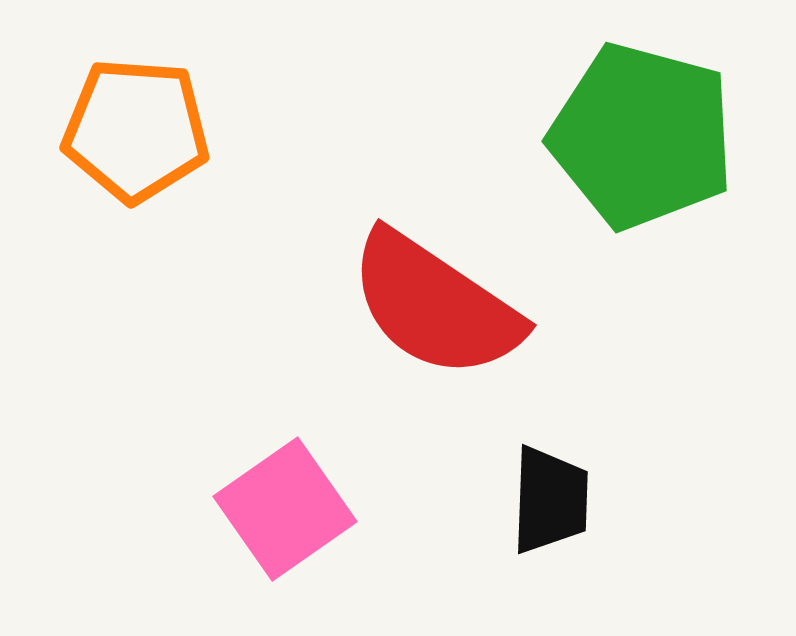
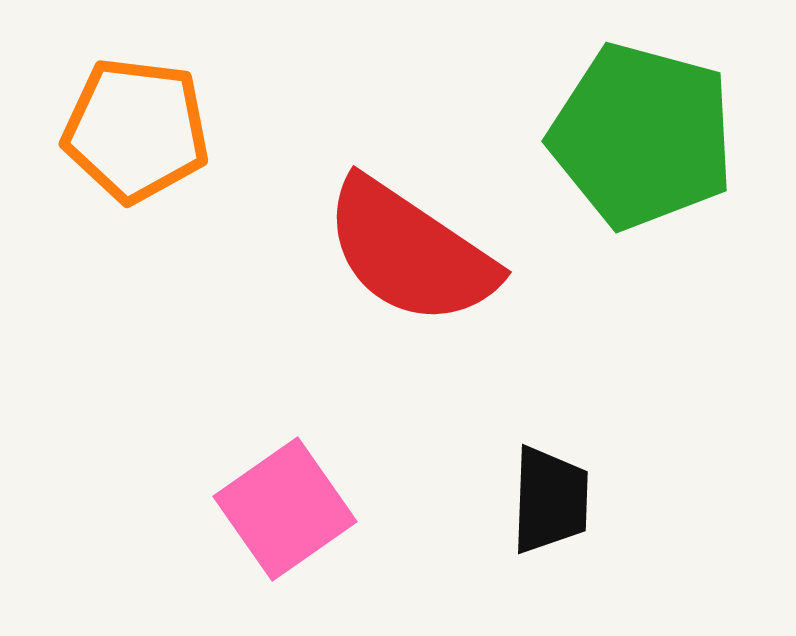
orange pentagon: rotated 3 degrees clockwise
red semicircle: moved 25 px left, 53 px up
